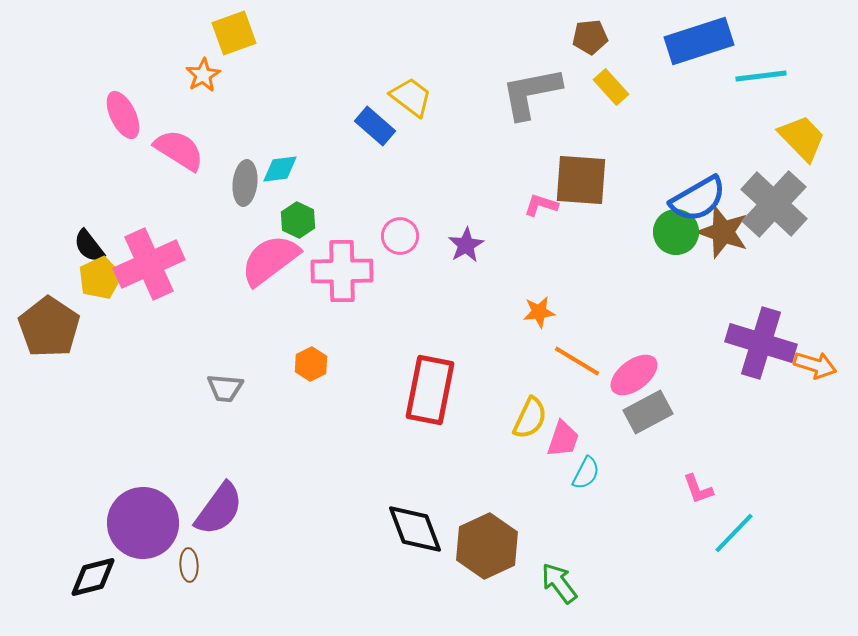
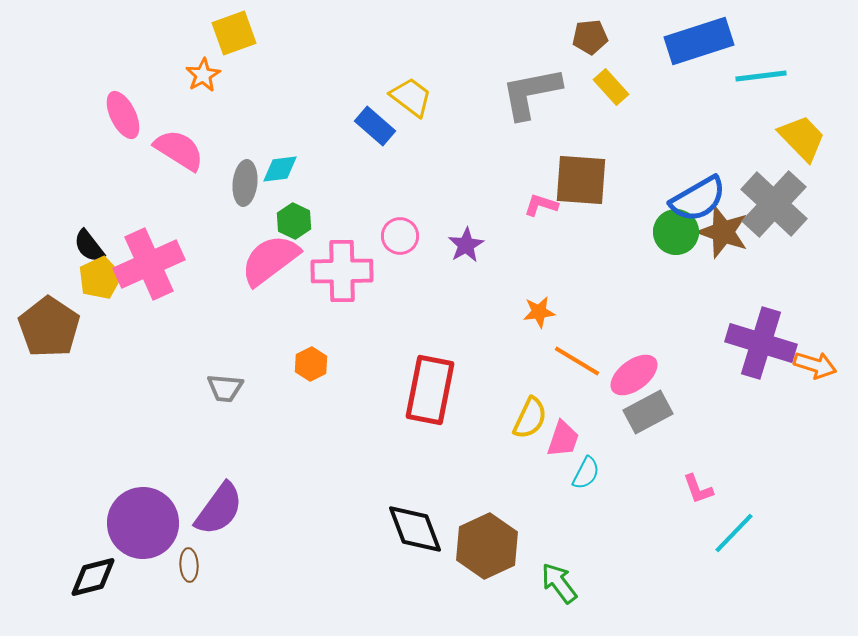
green hexagon at (298, 220): moved 4 px left, 1 px down
